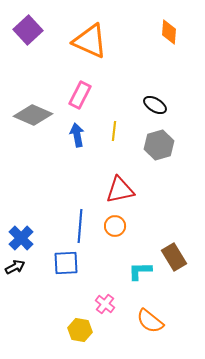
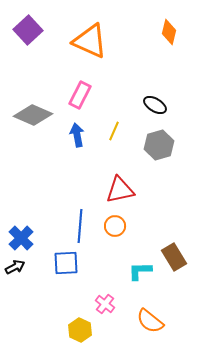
orange diamond: rotated 10 degrees clockwise
yellow line: rotated 18 degrees clockwise
yellow hexagon: rotated 15 degrees clockwise
